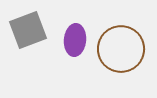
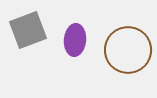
brown circle: moved 7 px right, 1 px down
